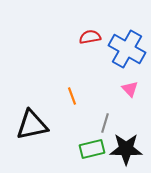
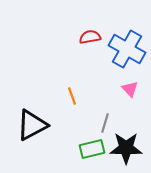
black triangle: rotated 16 degrees counterclockwise
black star: moved 1 px up
